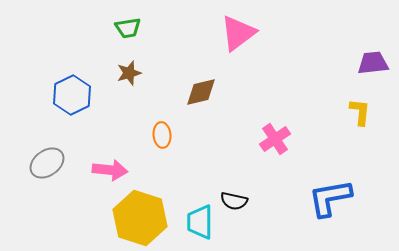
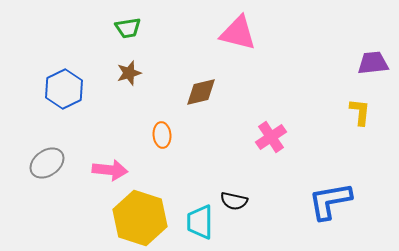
pink triangle: rotated 51 degrees clockwise
blue hexagon: moved 8 px left, 6 px up
pink cross: moved 4 px left, 2 px up
blue L-shape: moved 3 px down
